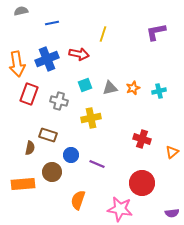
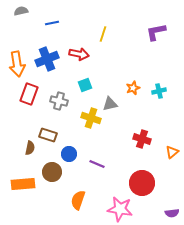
gray triangle: moved 16 px down
yellow cross: rotated 30 degrees clockwise
blue circle: moved 2 px left, 1 px up
